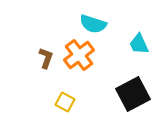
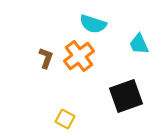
orange cross: moved 1 px down
black square: moved 7 px left, 2 px down; rotated 8 degrees clockwise
yellow square: moved 17 px down
